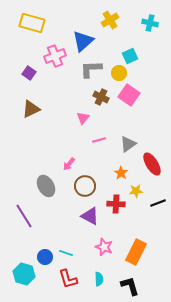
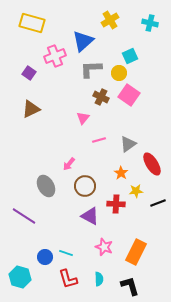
purple line: rotated 25 degrees counterclockwise
cyan hexagon: moved 4 px left, 3 px down
